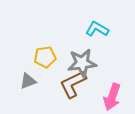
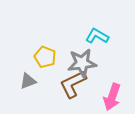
cyan L-shape: moved 7 px down
yellow pentagon: rotated 30 degrees clockwise
